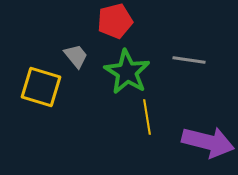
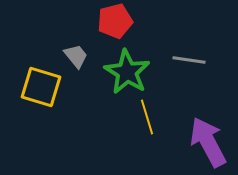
yellow line: rotated 8 degrees counterclockwise
purple arrow: rotated 132 degrees counterclockwise
